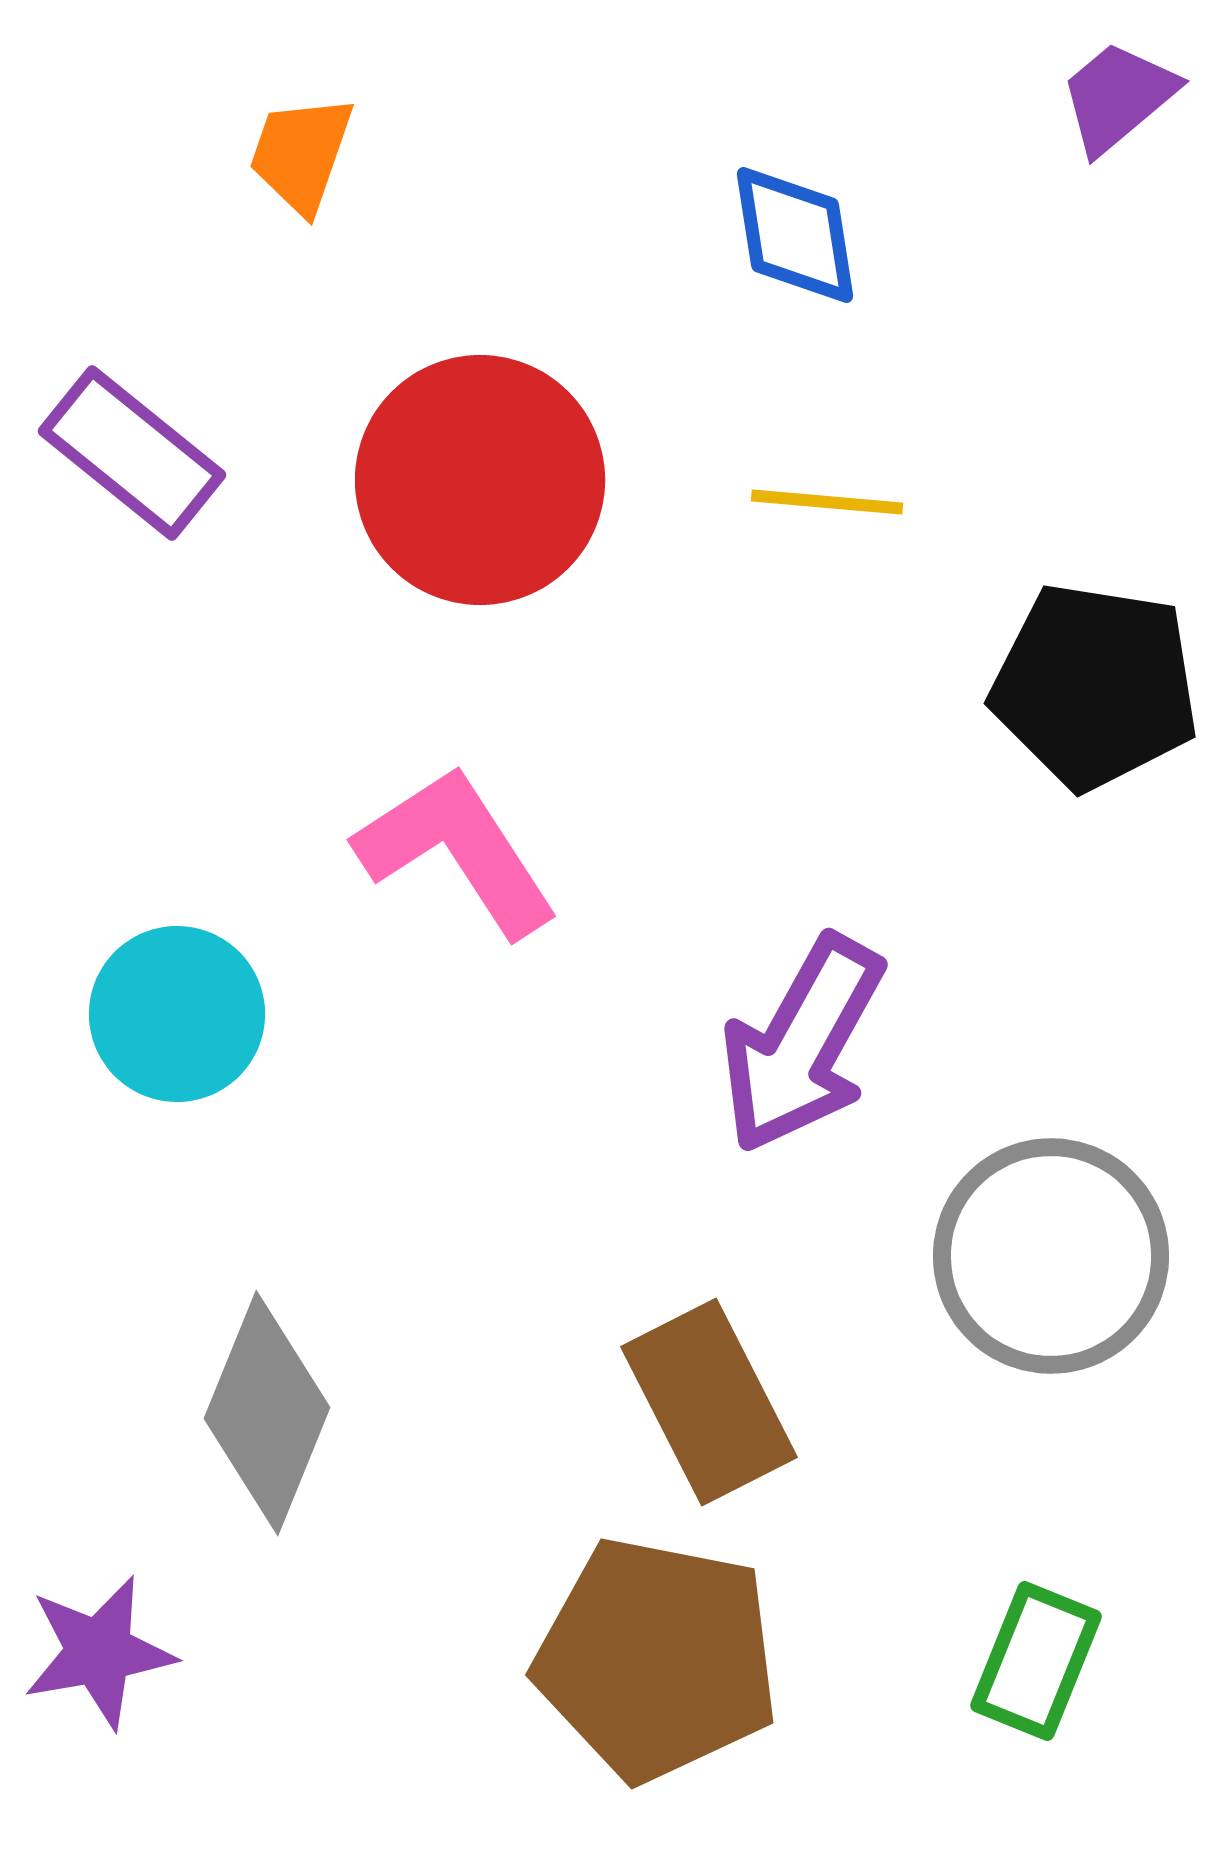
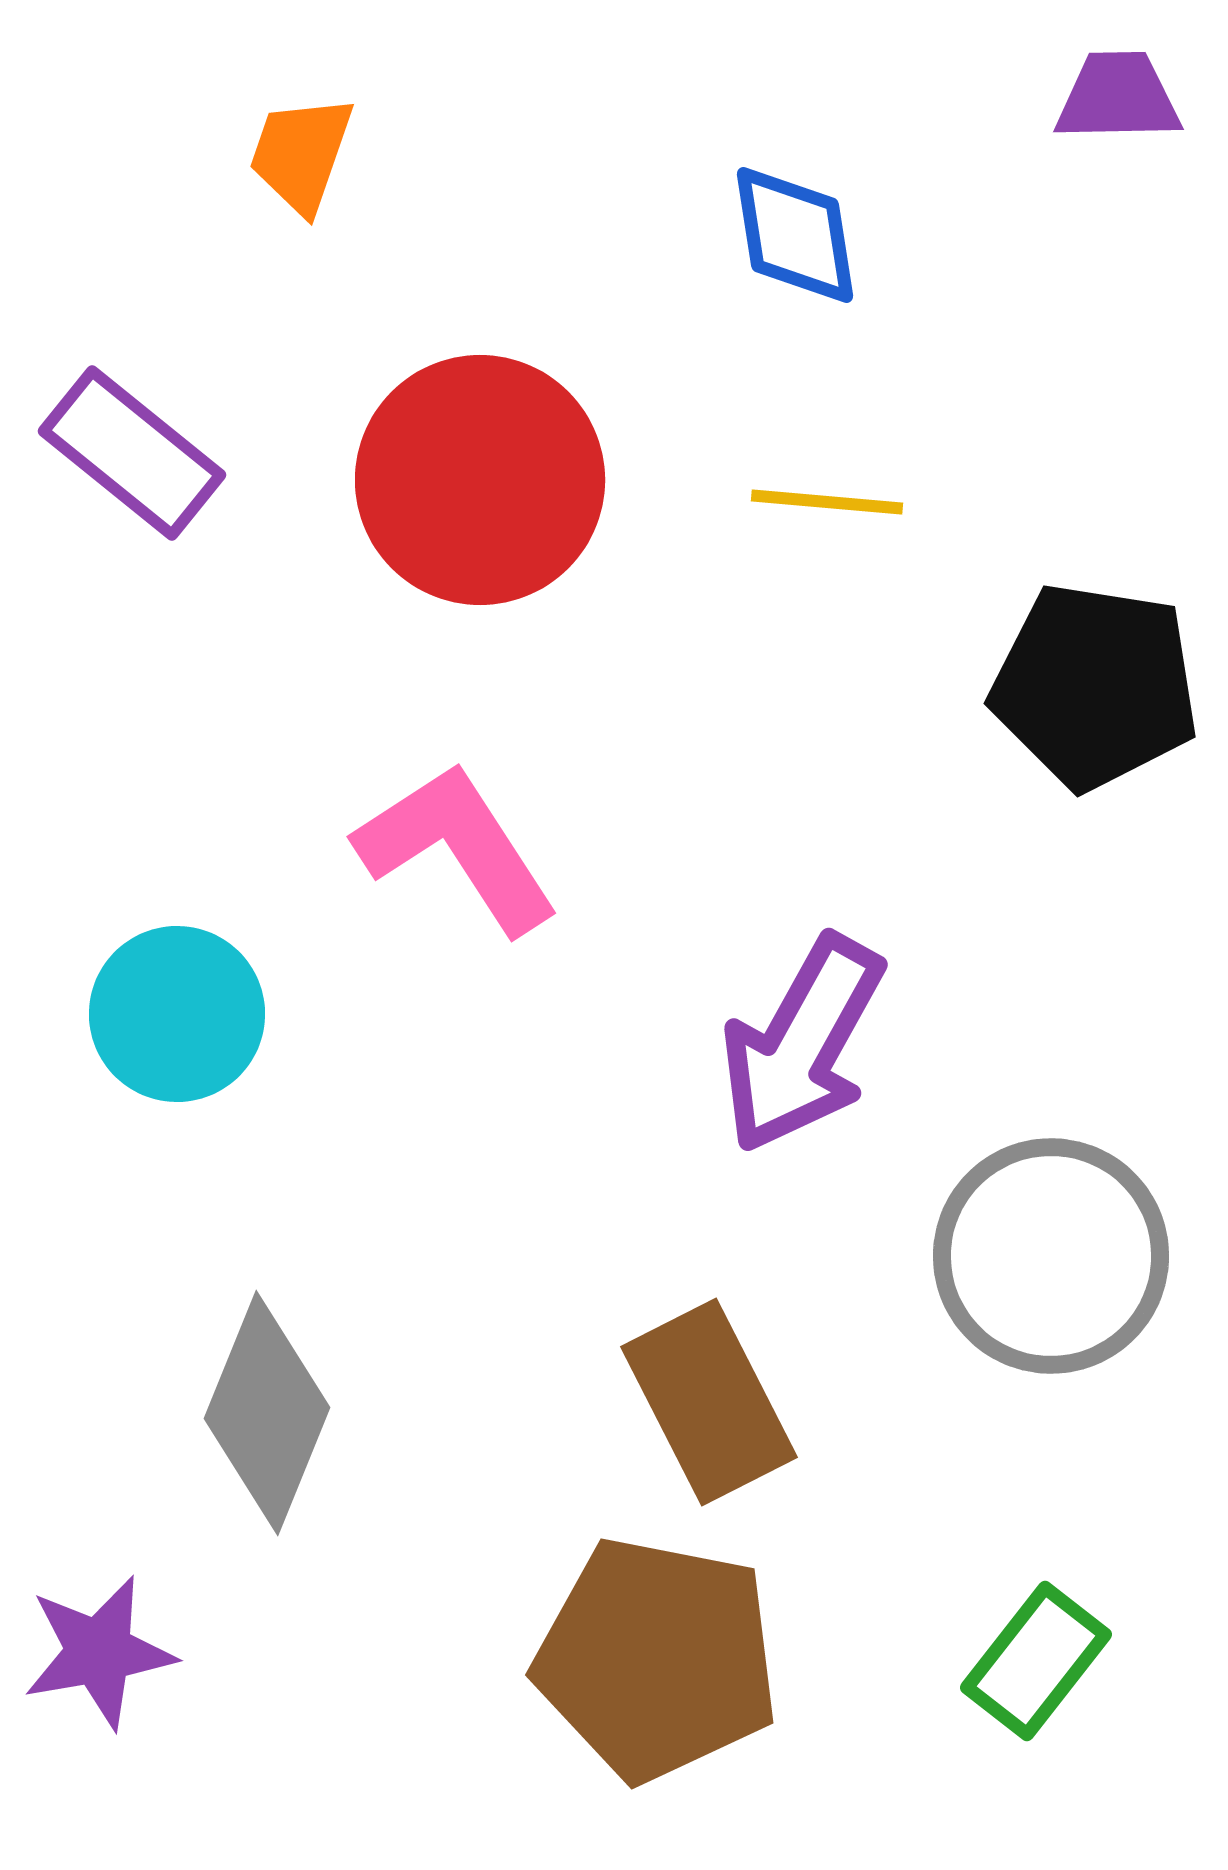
purple trapezoid: rotated 39 degrees clockwise
pink L-shape: moved 3 px up
green rectangle: rotated 16 degrees clockwise
